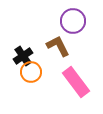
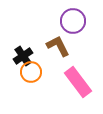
pink rectangle: moved 2 px right
